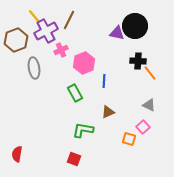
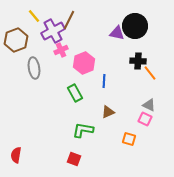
purple cross: moved 7 px right
pink square: moved 2 px right, 8 px up; rotated 24 degrees counterclockwise
red semicircle: moved 1 px left, 1 px down
